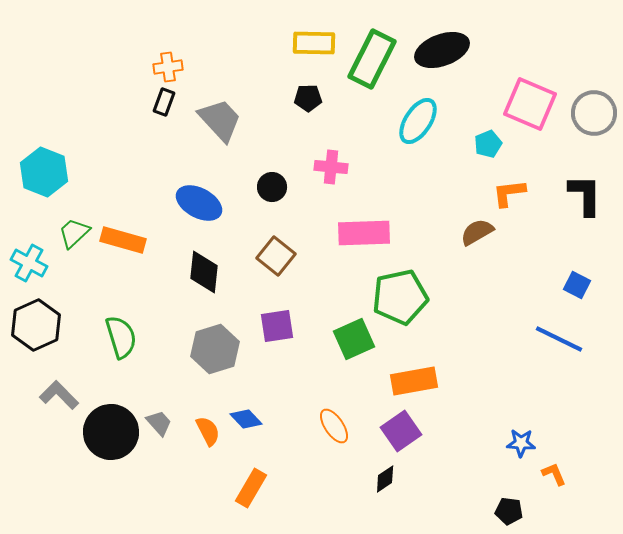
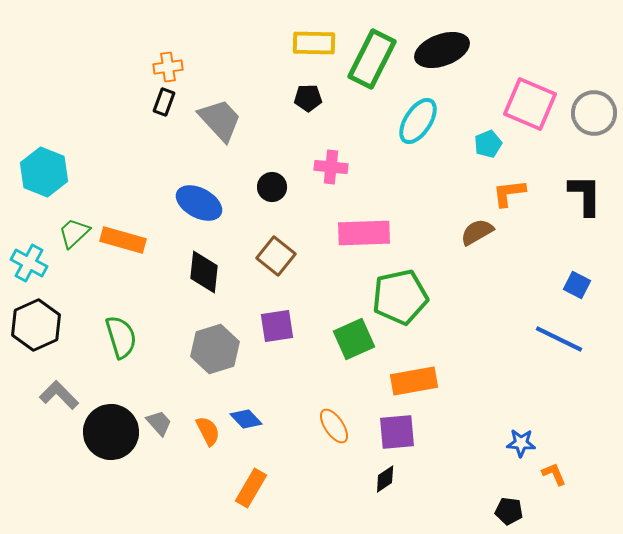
purple square at (401, 431): moved 4 px left, 1 px down; rotated 30 degrees clockwise
